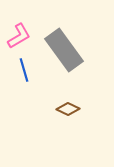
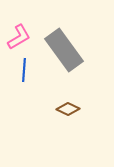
pink L-shape: moved 1 px down
blue line: rotated 20 degrees clockwise
